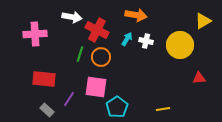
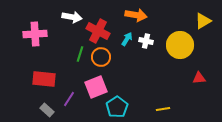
red cross: moved 1 px right, 1 px down
pink square: rotated 30 degrees counterclockwise
